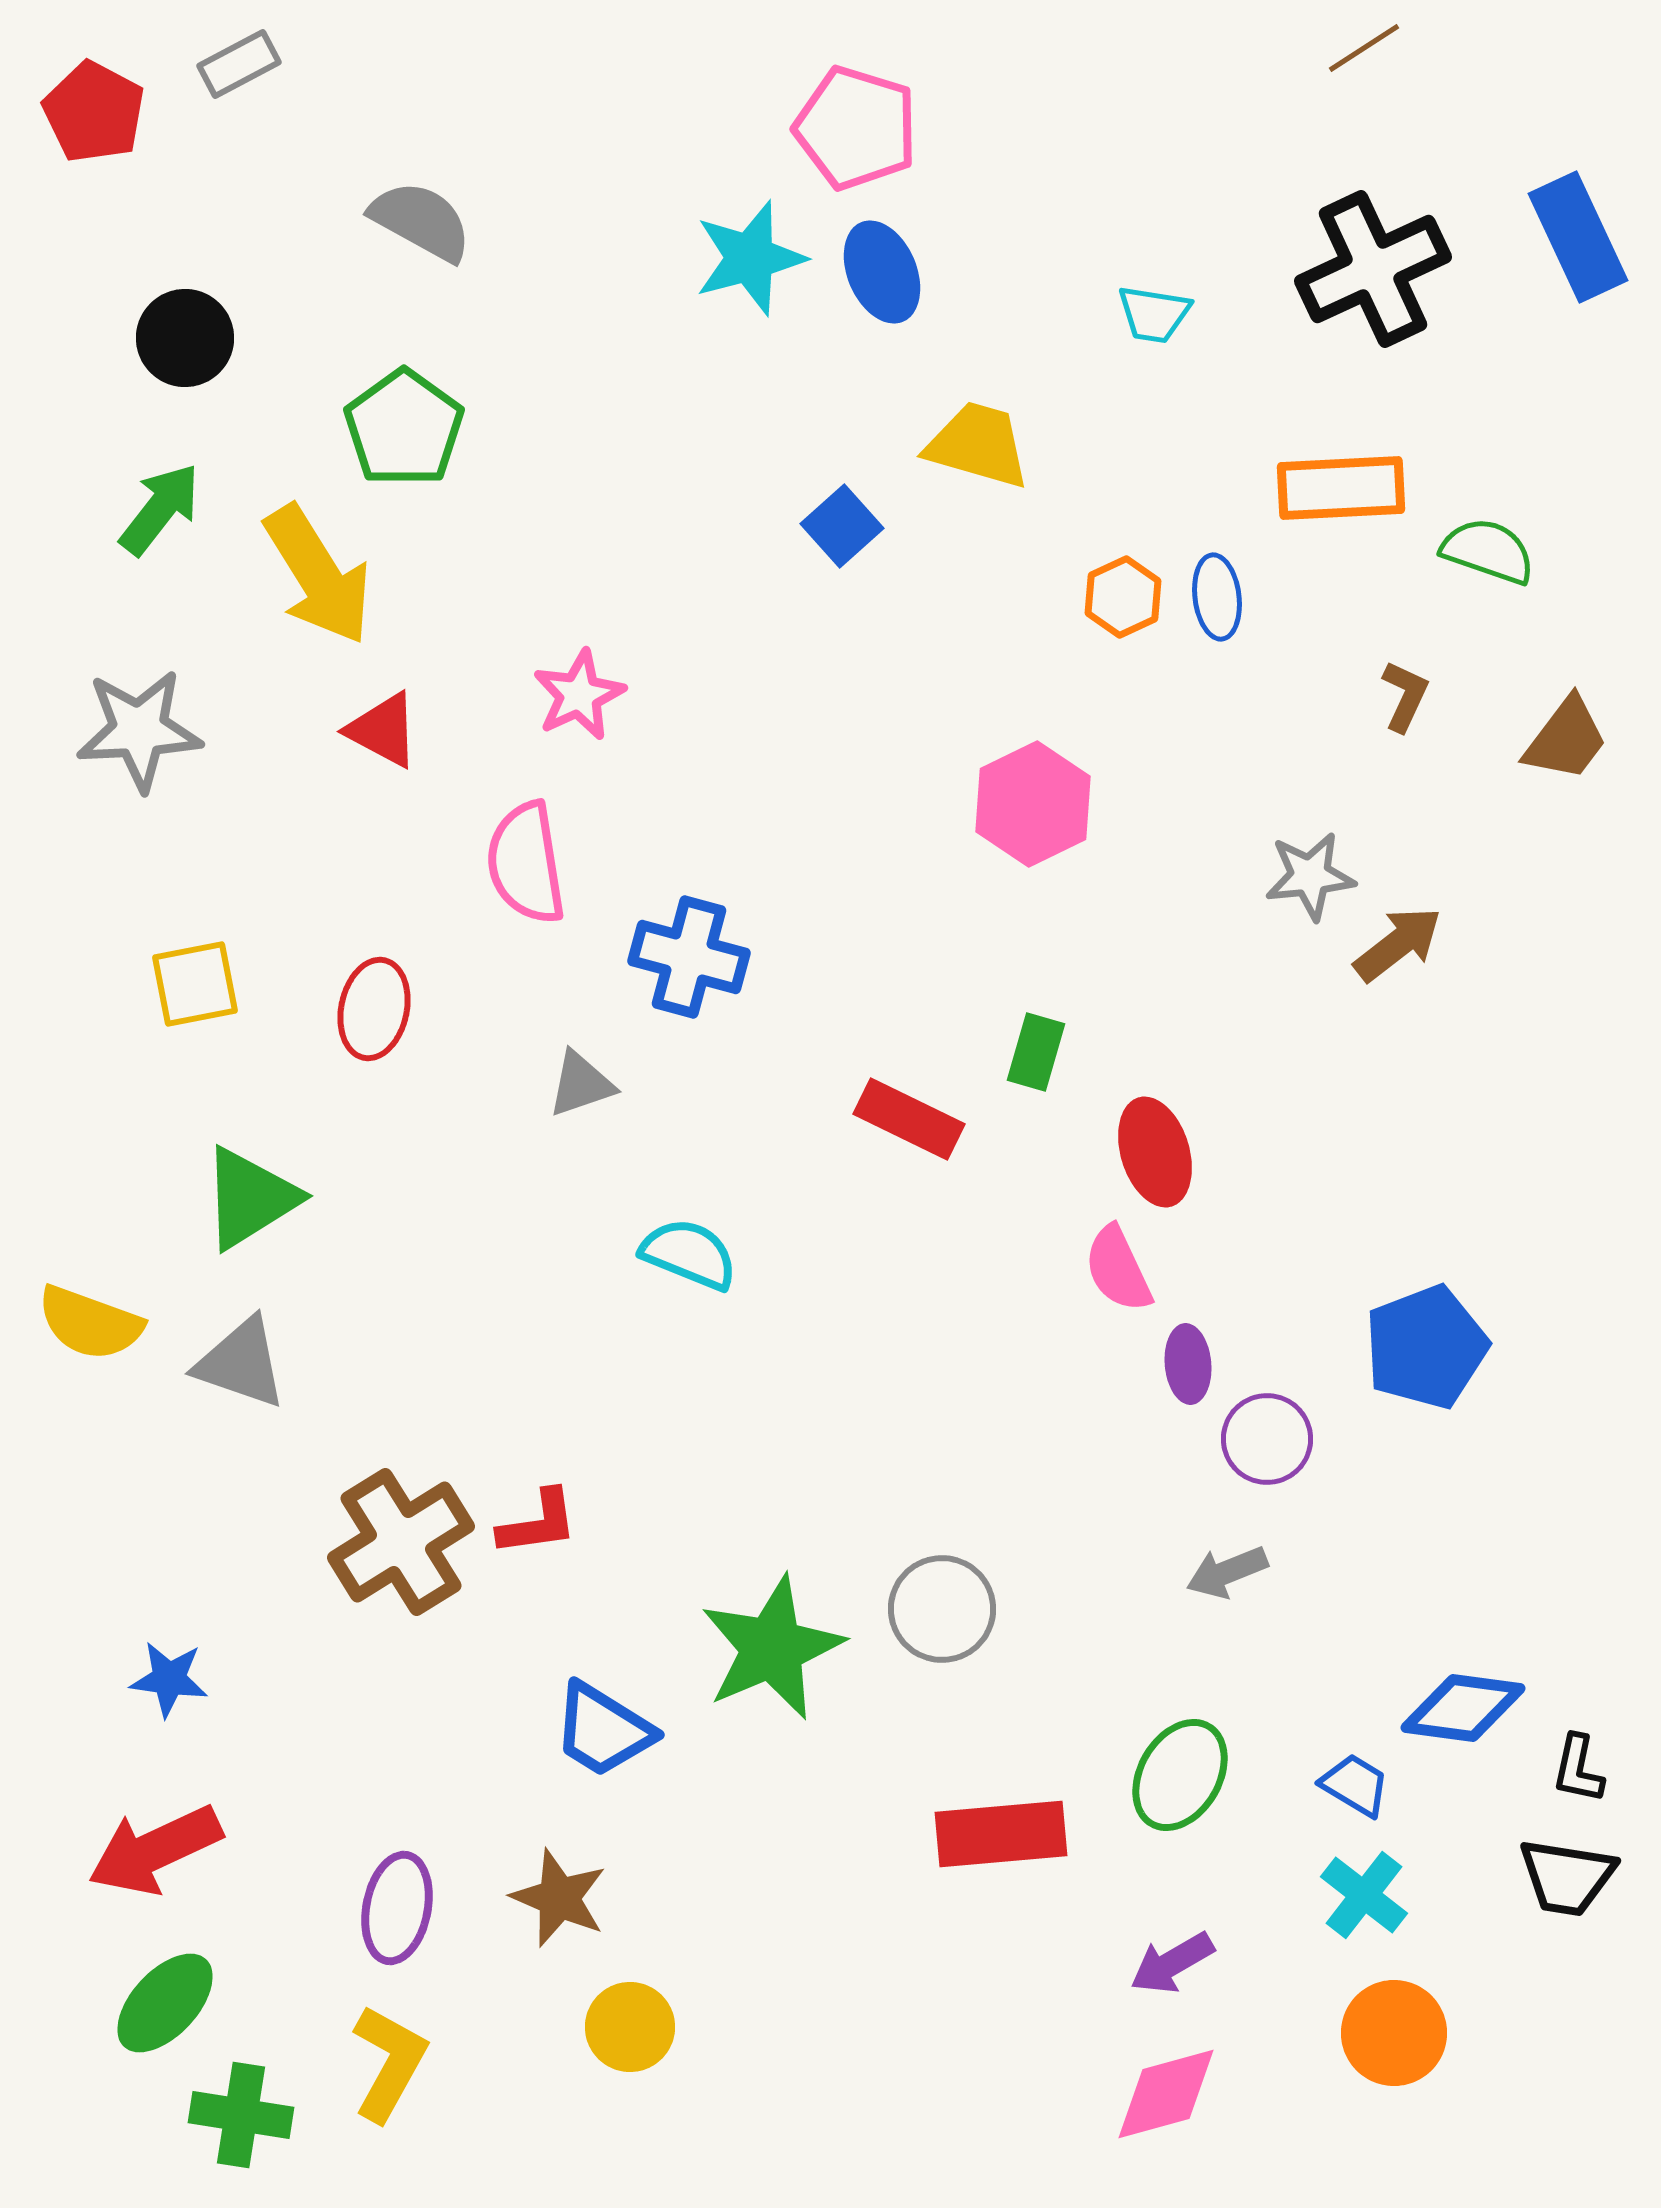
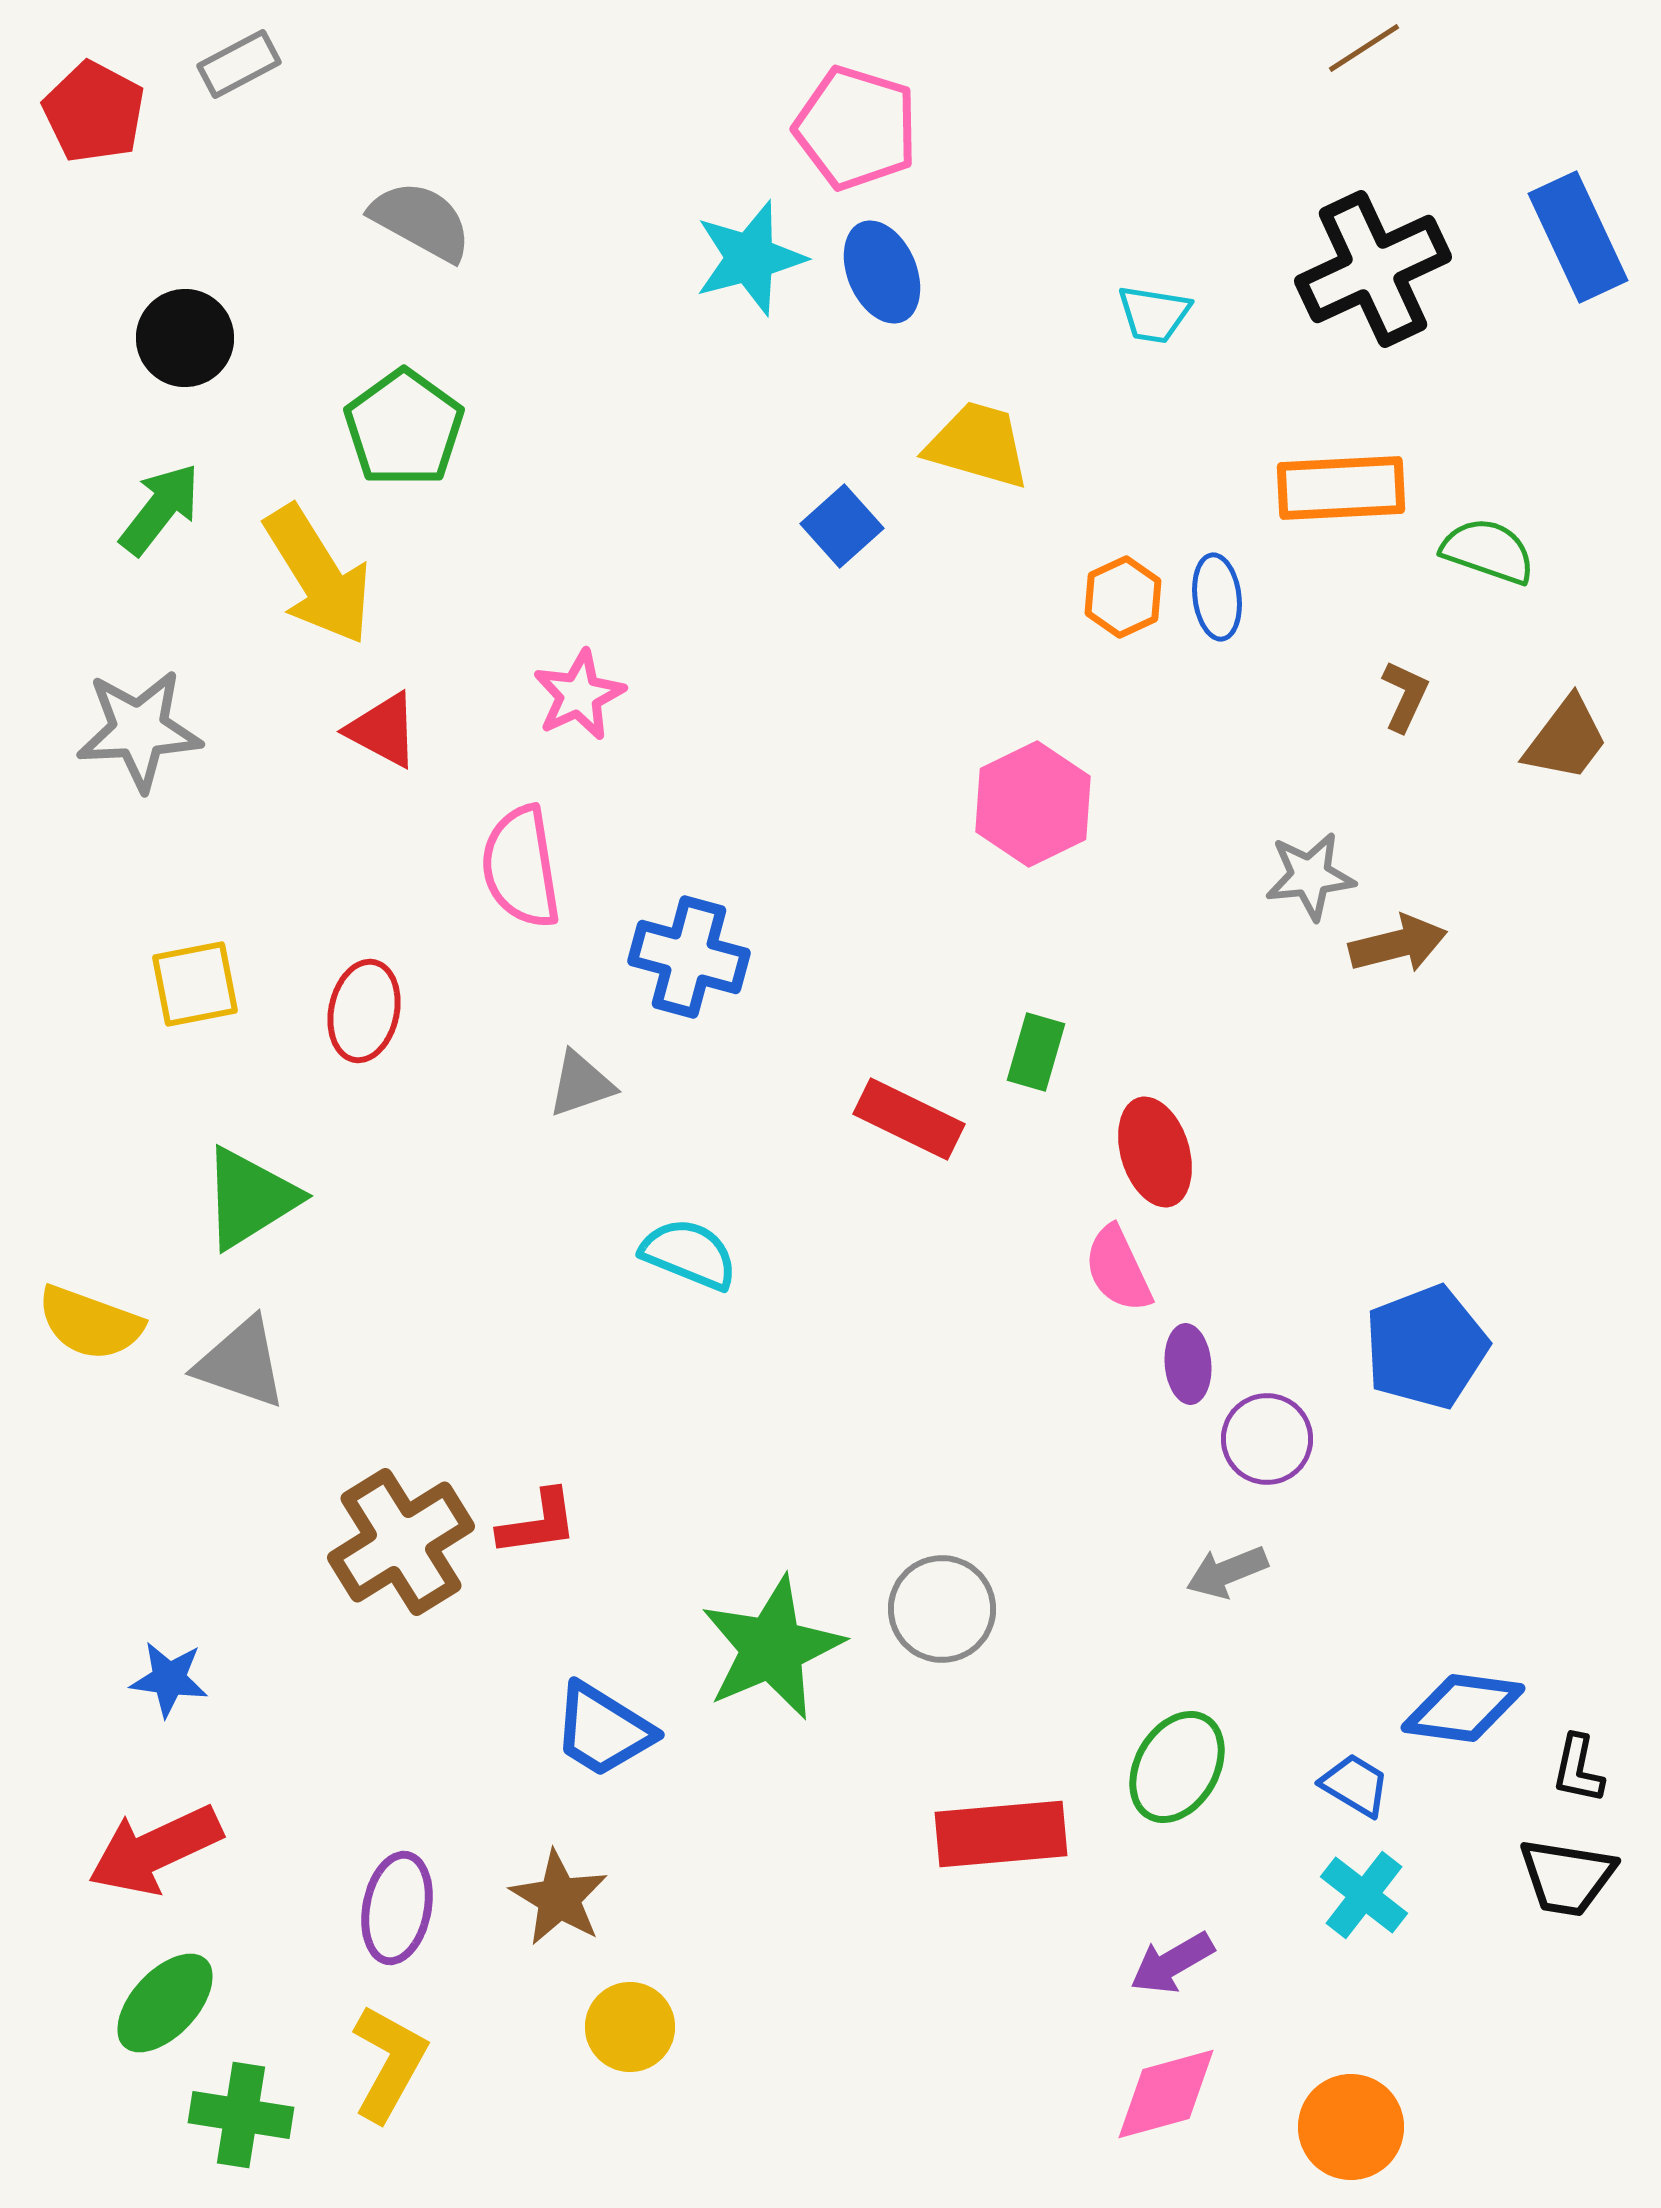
pink semicircle at (526, 863): moved 5 px left, 4 px down
brown arrow at (1398, 944): rotated 24 degrees clockwise
red ellipse at (374, 1009): moved 10 px left, 2 px down
green ellipse at (1180, 1775): moved 3 px left, 8 px up
brown star at (559, 1898): rotated 8 degrees clockwise
orange circle at (1394, 2033): moved 43 px left, 94 px down
